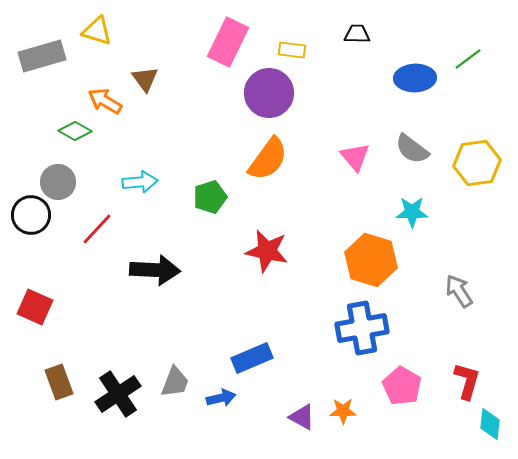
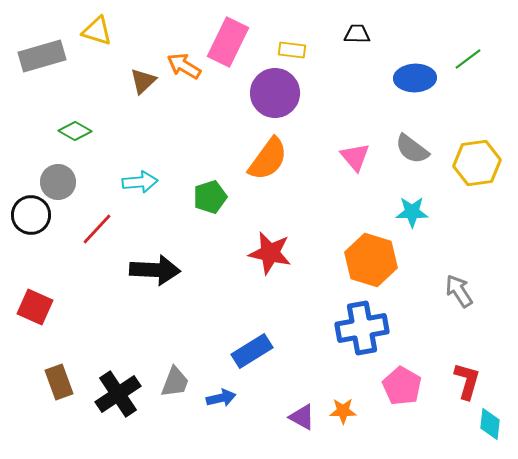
brown triangle: moved 2 px left, 2 px down; rotated 24 degrees clockwise
purple circle: moved 6 px right
orange arrow: moved 79 px right, 35 px up
red star: moved 3 px right, 2 px down
blue rectangle: moved 7 px up; rotated 9 degrees counterclockwise
